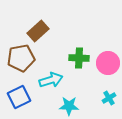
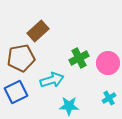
green cross: rotated 30 degrees counterclockwise
cyan arrow: moved 1 px right
blue square: moved 3 px left, 5 px up
